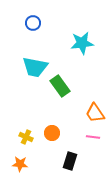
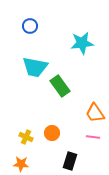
blue circle: moved 3 px left, 3 px down
orange star: moved 1 px right
